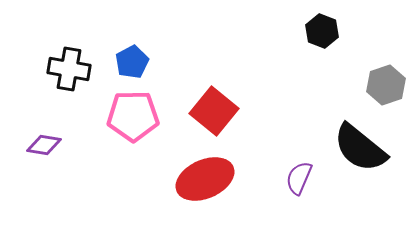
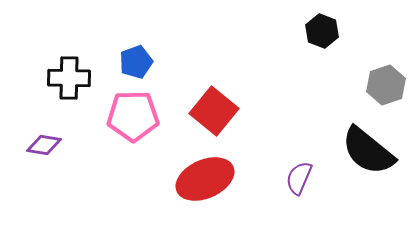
blue pentagon: moved 4 px right; rotated 8 degrees clockwise
black cross: moved 9 px down; rotated 9 degrees counterclockwise
black semicircle: moved 8 px right, 3 px down
